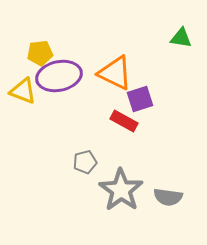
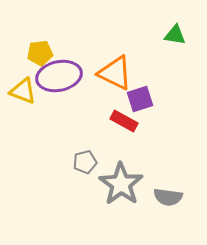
green triangle: moved 6 px left, 3 px up
gray star: moved 6 px up
